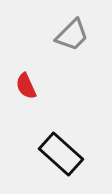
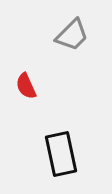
black rectangle: rotated 36 degrees clockwise
